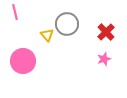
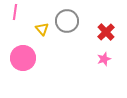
pink line: rotated 21 degrees clockwise
gray circle: moved 3 px up
yellow triangle: moved 5 px left, 6 px up
pink circle: moved 3 px up
